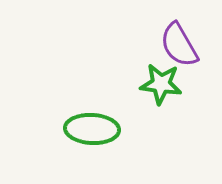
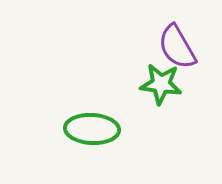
purple semicircle: moved 2 px left, 2 px down
